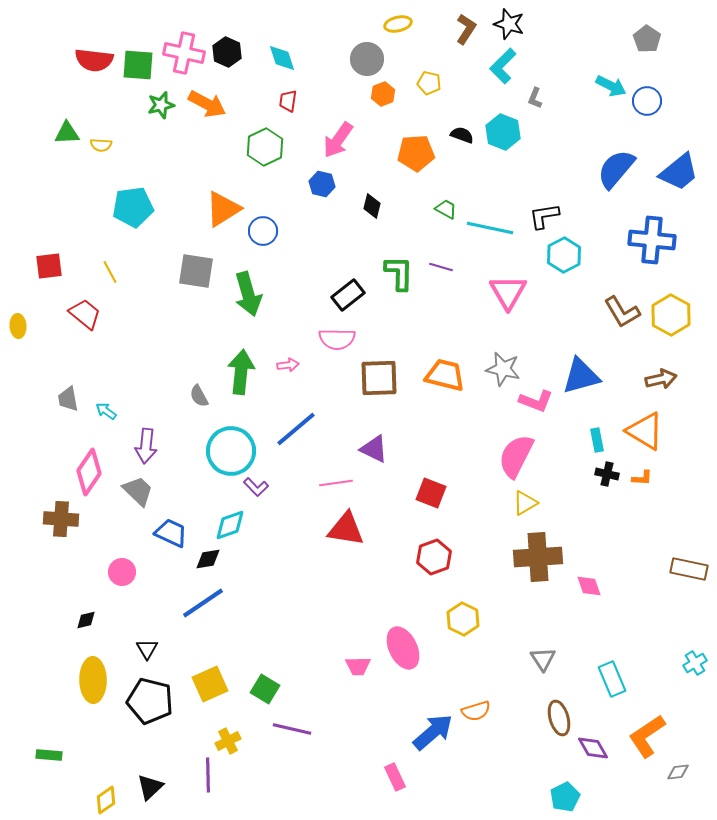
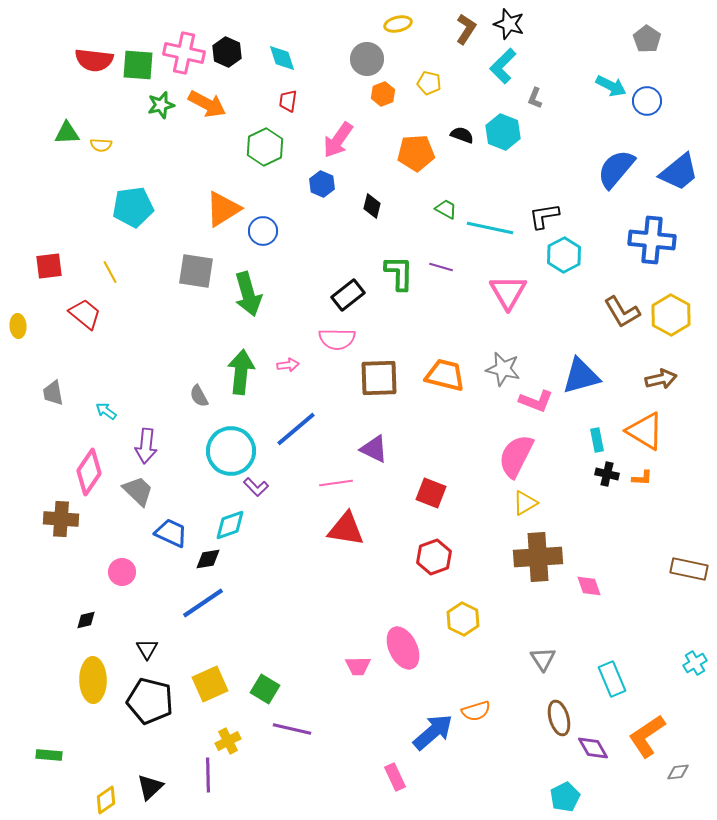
blue hexagon at (322, 184): rotated 10 degrees clockwise
gray trapezoid at (68, 399): moved 15 px left, 6 px up
